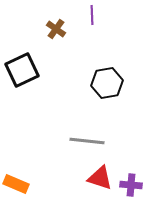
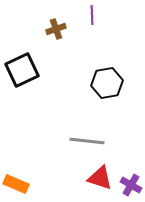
brown cross: rotated 36 degrees clockwise
purple cross: rotated 25 degrees clockwise
